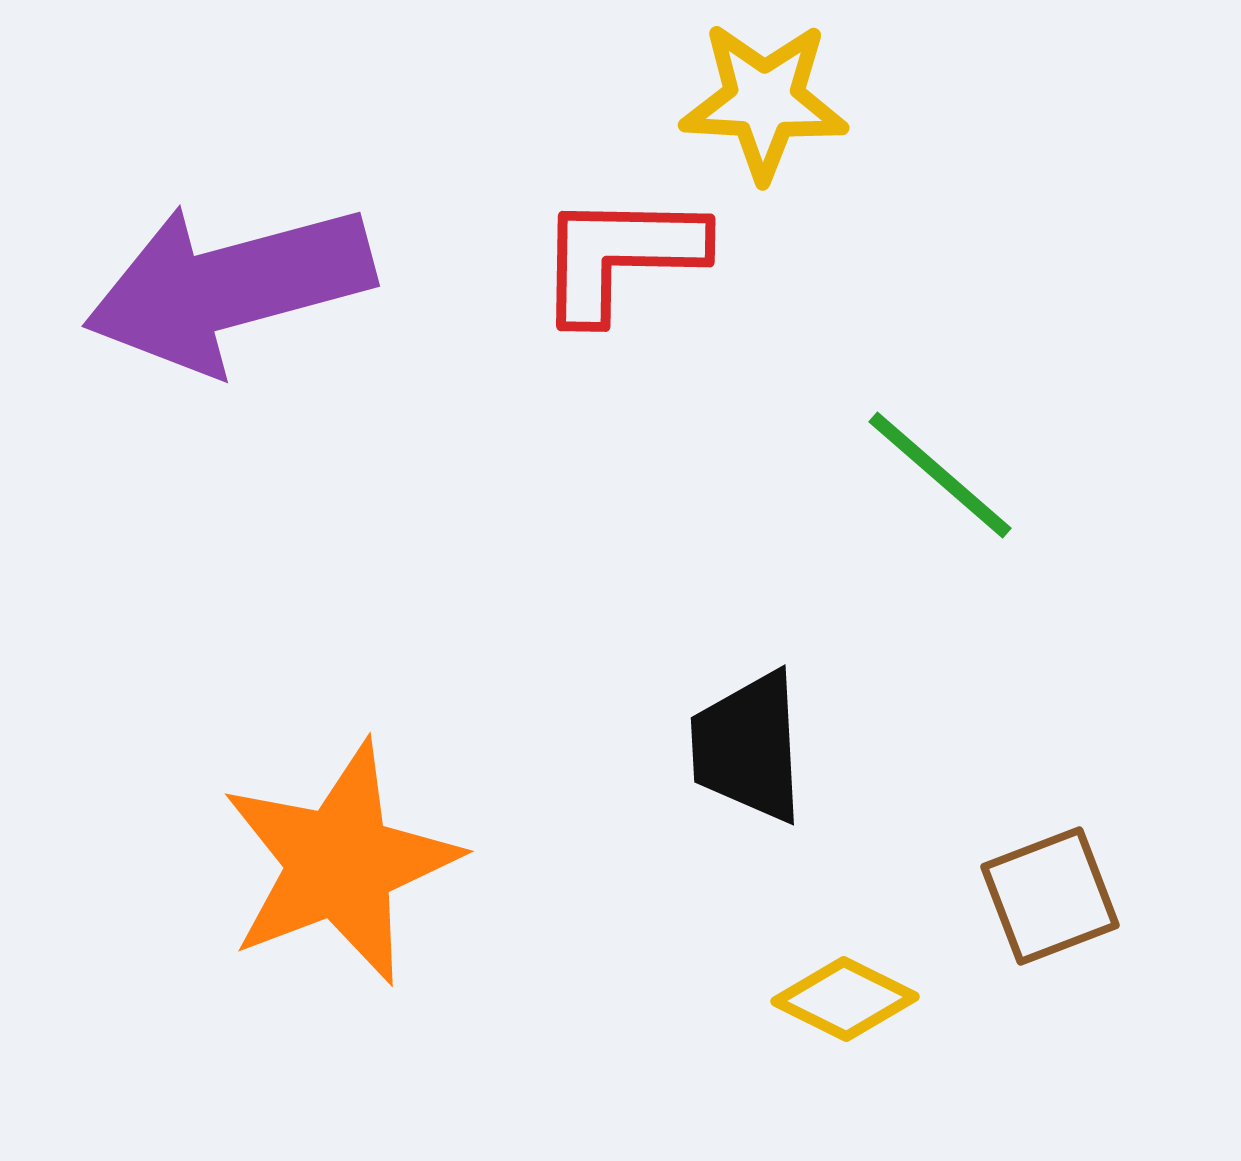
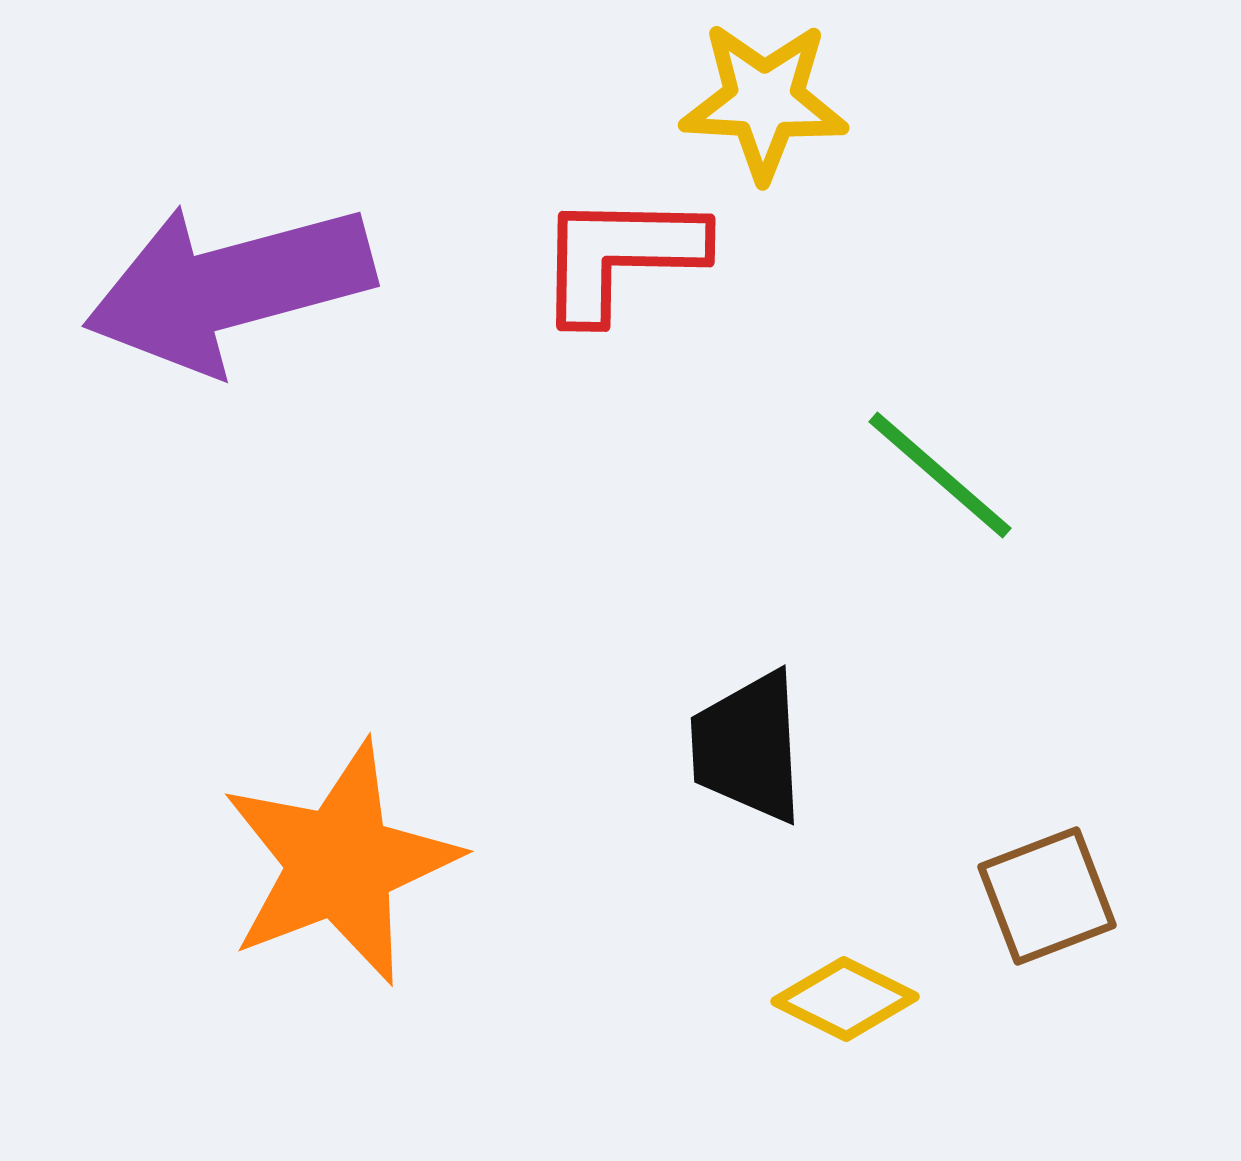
brown square: moved 3 px left
